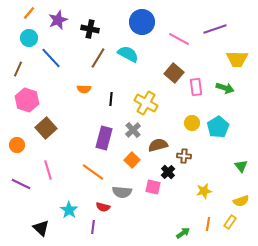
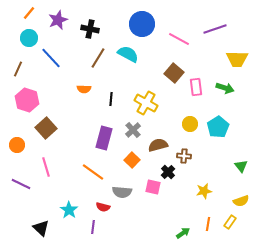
blue circle at (142, 22): moved 2 px down
yellow circle at (192, 123): moved 2 px left, 1 px down
pink line at (48, 170): moved 2 px left, 3 px up
